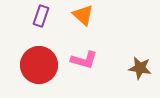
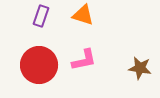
orange triangle: rotated 25 degrees counterclockwise
pink L-shape: rotated 28 degrees counterclockwise
